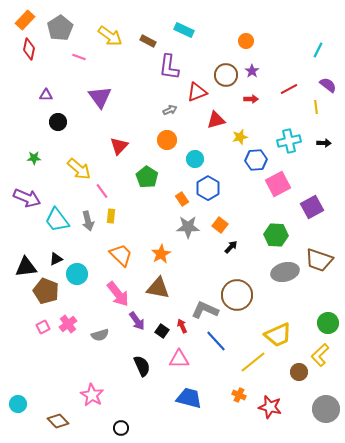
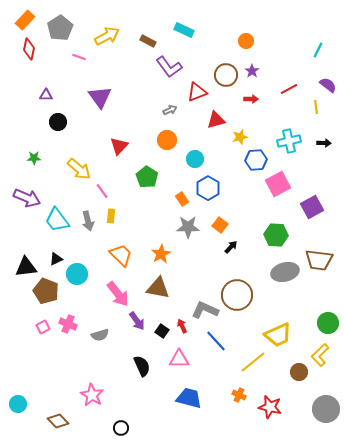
yellow arrow at (110, 36): moved 3 px left; rotated 65 degrees counterclockwise
purple L-shape at (169, 67): rotated 44 degrees counterclockwise
brown trapezoid at (319, 260): rotated 12 degrees counterclockwise
pink cross at (68, 324): rotated 30 degrees counterclockwise
